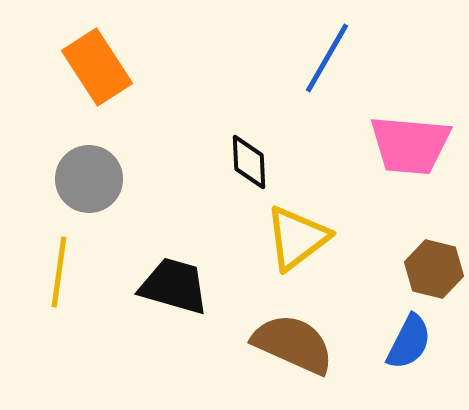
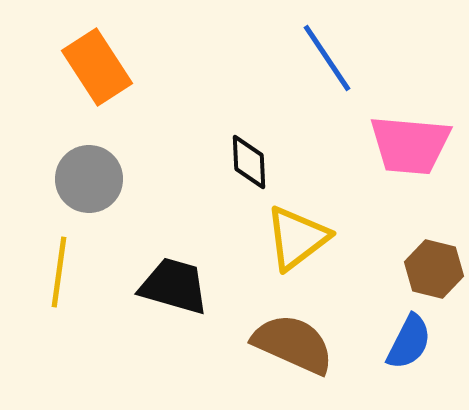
blue line: rotated 64 degrees counterclockwise
